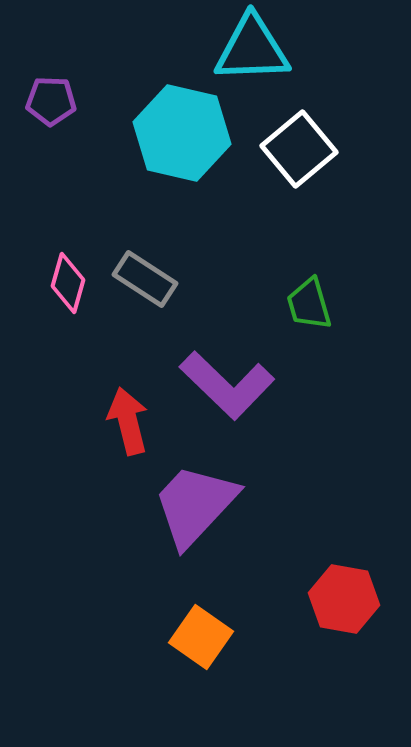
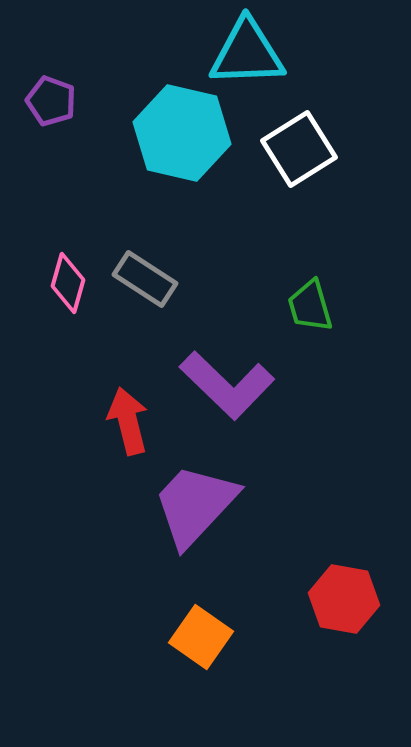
cyan triangle: moved 5 px left, 4 px down
purple pentagon: rotated 18 degrees clockwise
white square: rotated 8 degrees clockwise
green trapezoid: moved 1 px right, 2 px down
